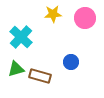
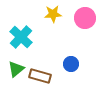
blue circle: moved 2 px down
green triangle: rotated 24 degrees counterclockwise
